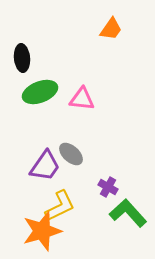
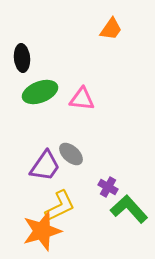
green L-shape: moved 1 px right, 4 px up
